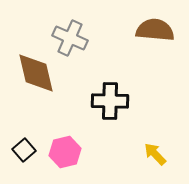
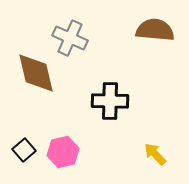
pink hexagon: moved 2 px left
